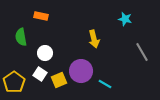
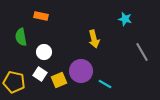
white circle: moved 1 px left, 1 px up
yellow pentagon: rotated 25 degrees counterclockwise
